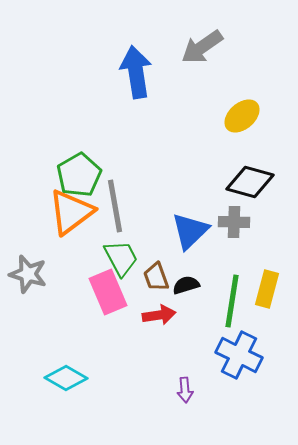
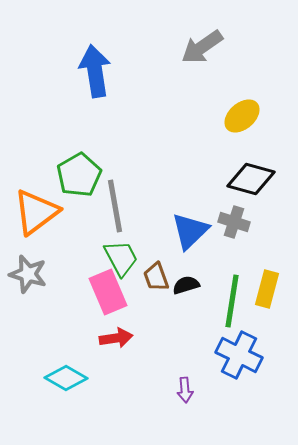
blue arrow: moved 41 px left, 1 px up
black diamond: moved 1 px right, 3 px up
orange triangle: moved 35 px left
gray cross: rotated 16 degrees clockwise
red arrow: moved 43 px left, 23 px down
